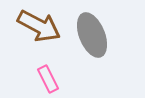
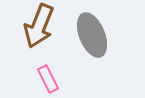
brown arrow: rotated 84 degrees clockwise
